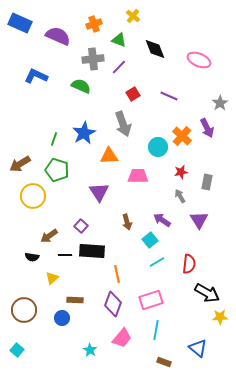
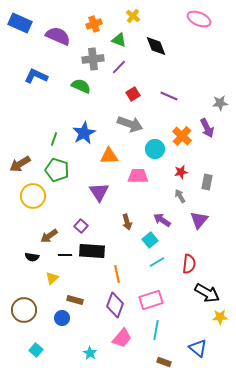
black diamond at (155, 49): moved 1 px right, 3 px up
pink ellipse at (199, 60): moved 41 px up
gray star at (220, 103): rotated 28 degrees clockwise
gray arrow at (123, 124): moved 7 px right; rotated 50 degrees counterclockwise
cyan circle at (158, 147): moved 3 px left, 2 px down
purple triangle at (199, 220): rotated 12 degrees clockwise
brown rectangle at (75, 300): rotated 14 degrees clockwise
purple diamond at (113, 304): moved 2 px right, 1 px down
cyan square at (17, 350): moved 19 px right
cyan star at (90, 350): moved 3 px down
